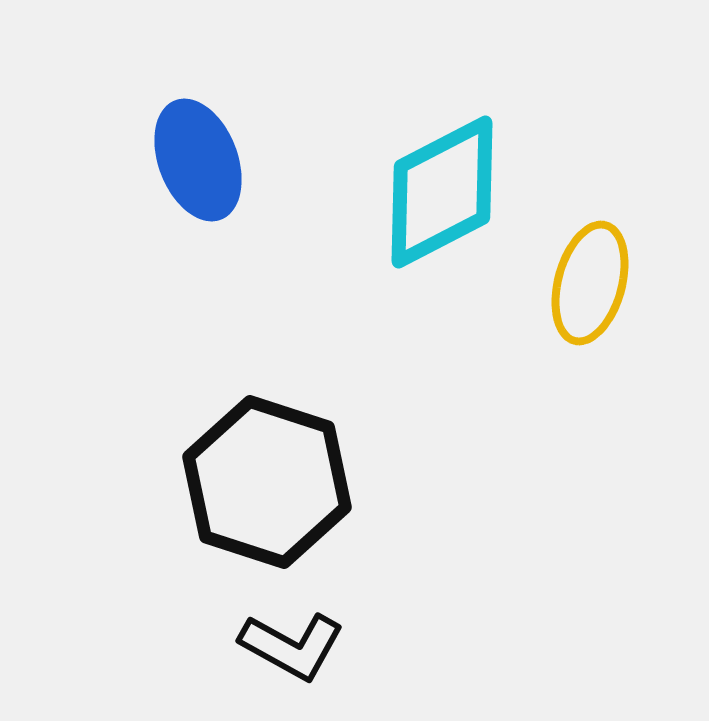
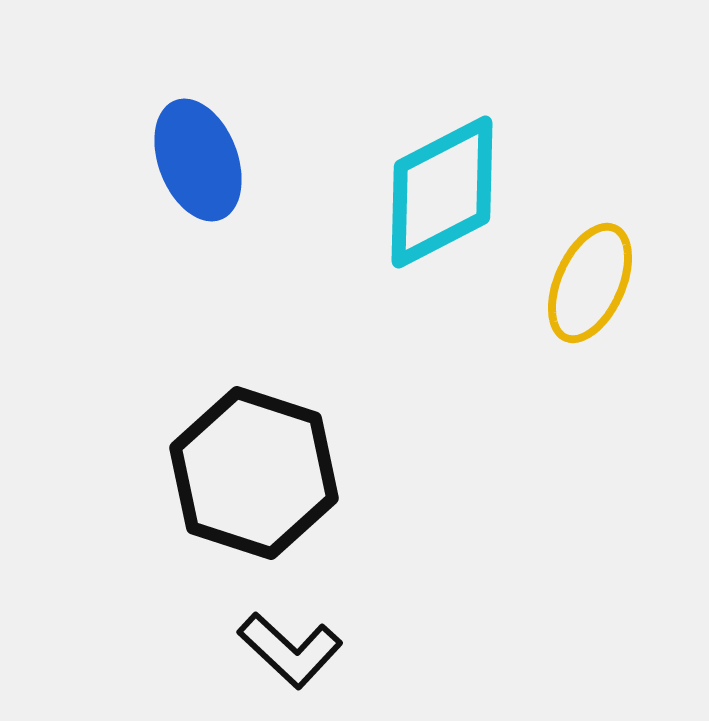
yellow ellipse: rotated 9 degrees clockwise
black hexagon: moved 13 px left, 9 px up
black L-shape: moved 2 px left, 4 px down; rotated 14 degrees clockwise
